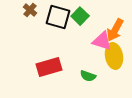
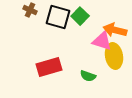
brown cross: rotated 16 degrees counterclockwise
orange arrow: rotated 75 degrees clockwise
